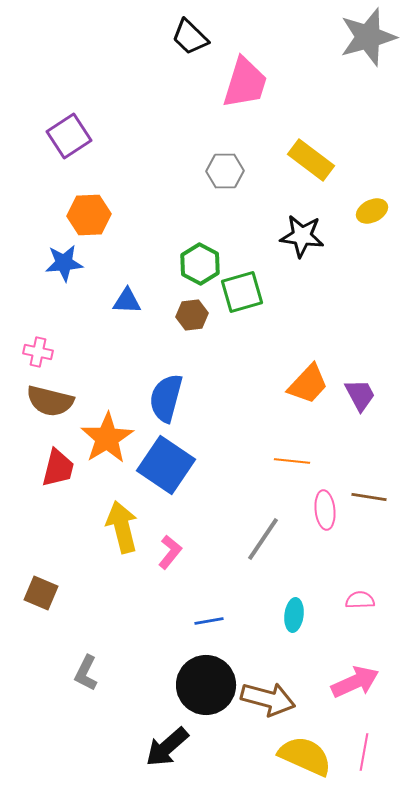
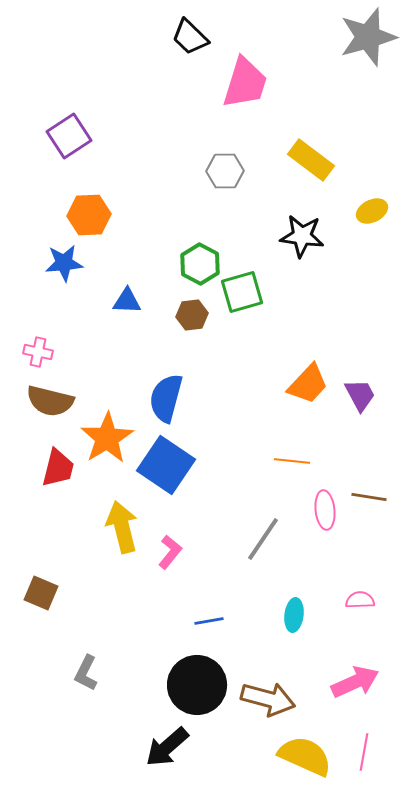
black circle: moved 9 px left
